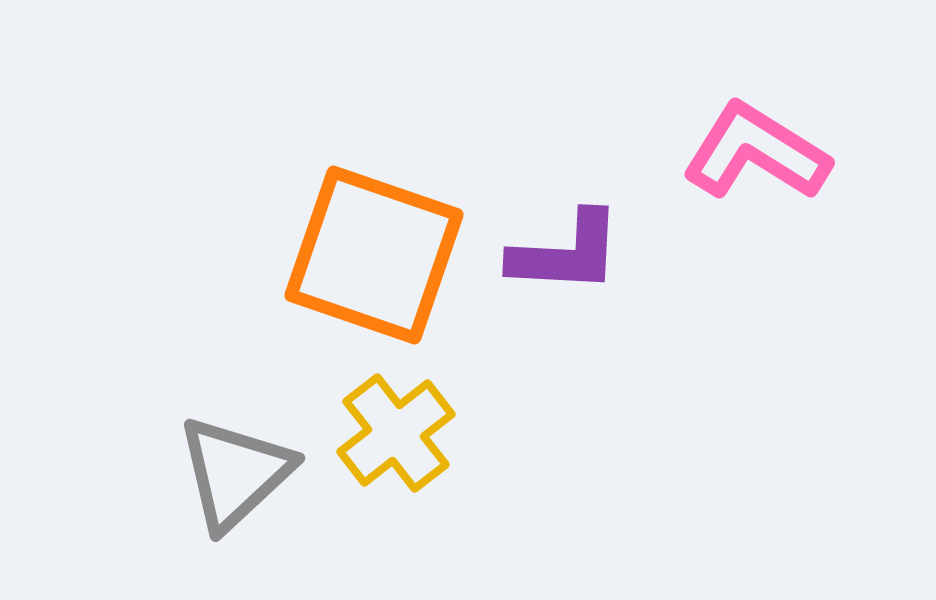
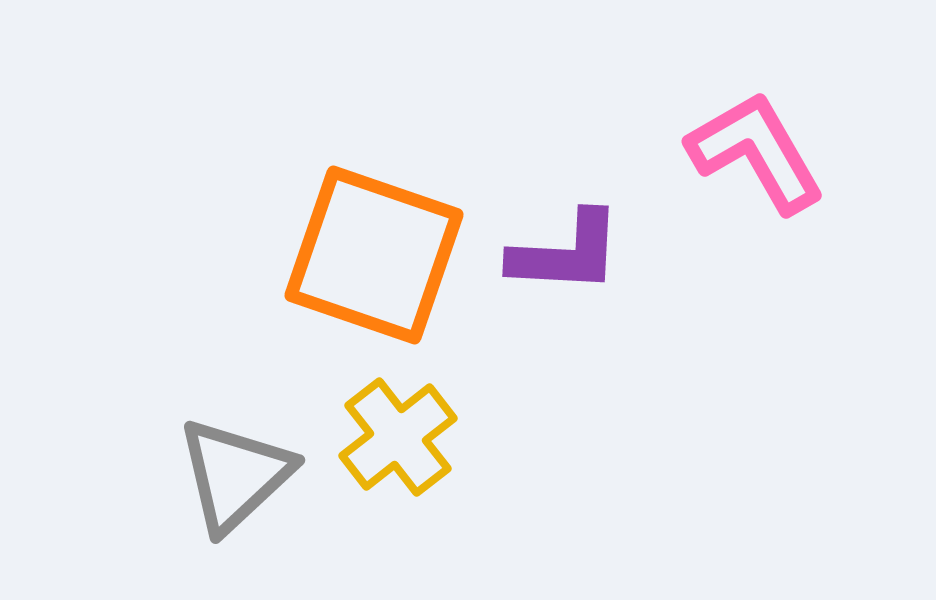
pink L-shape: rotated 28 degrees clockwise
yellow cross: moved 2 px right, 4 px down
gray triangle: moved 2 px down
